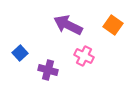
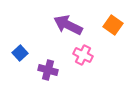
pink cross: moved 1 px left, 1 px up
